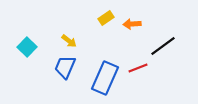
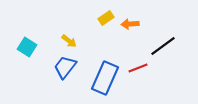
orange arrow: moved 2 px left
cyan square: rotated 12 degrees counterclockwise
blue trapezoid: rotated 15 degrees clockwise
